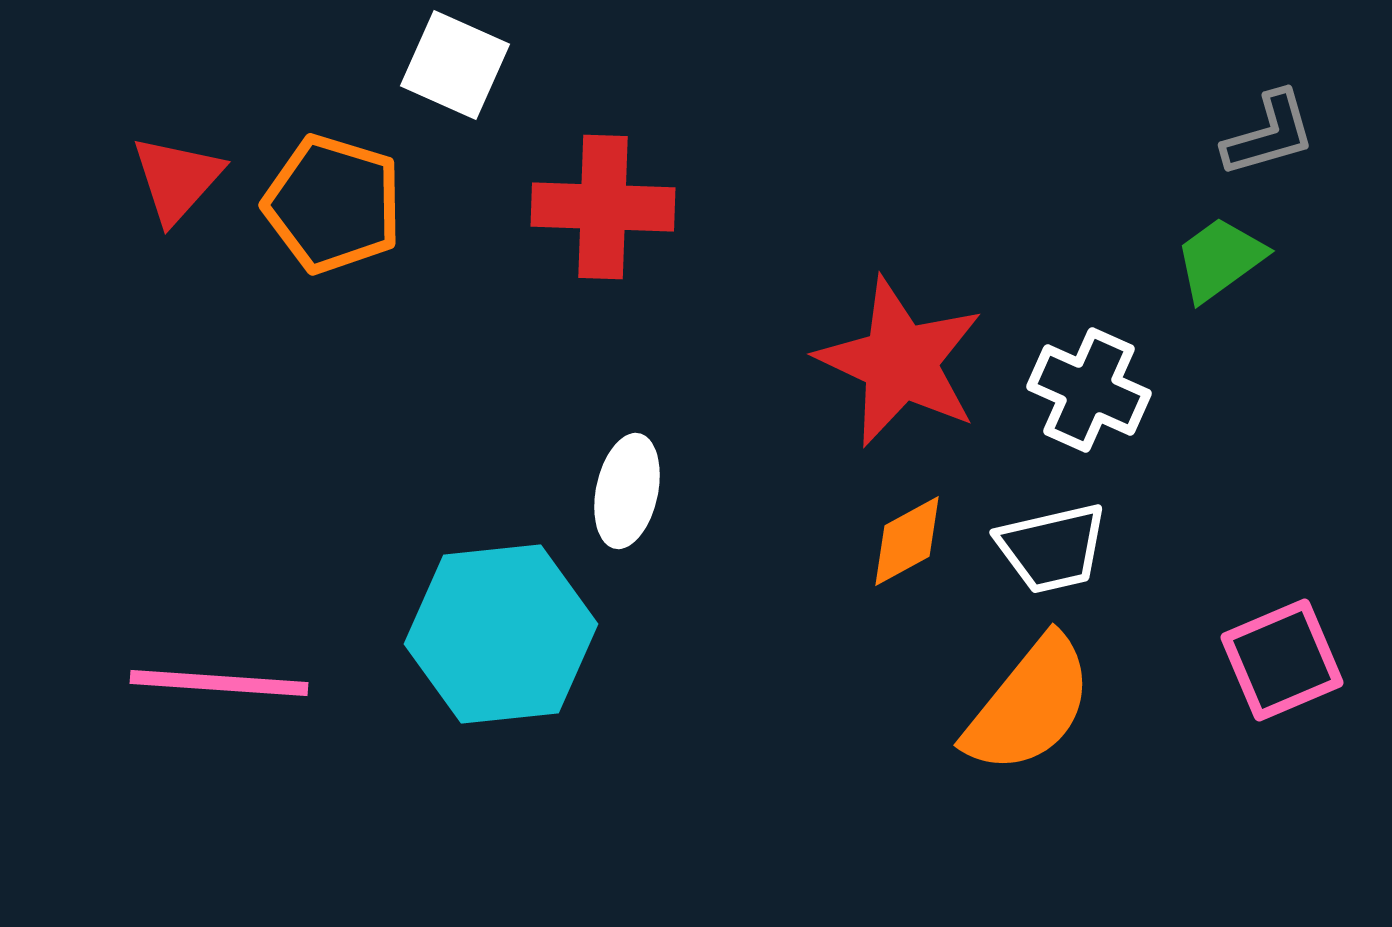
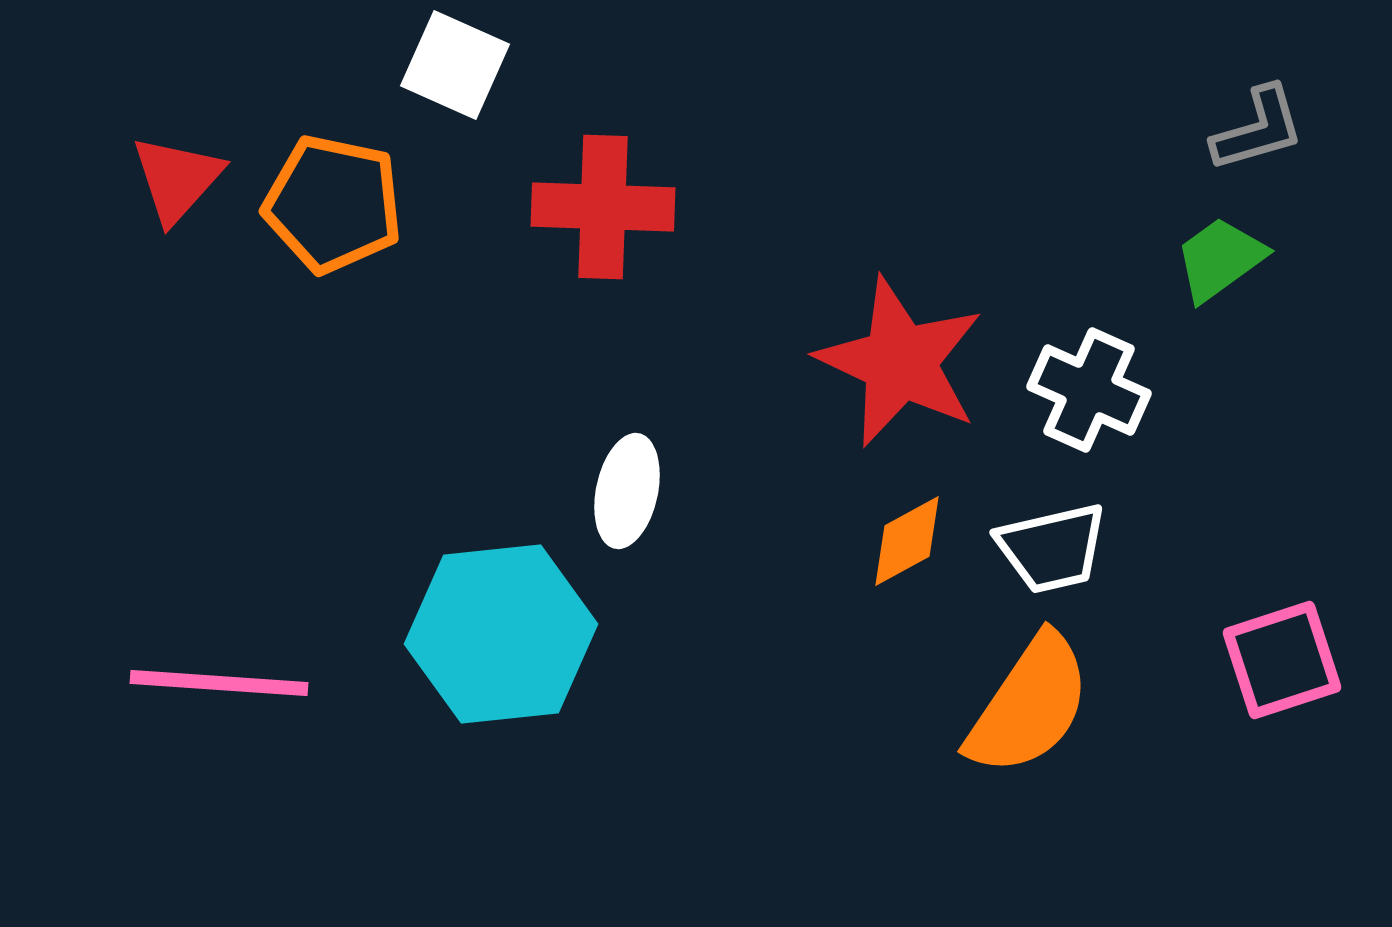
gray L-shape: moved 11 px left, 5 px up
orange pentagon: rotated 5 degrees counterclockwise
pink square: rotated 5 degrees clockwise
orange semicircle: rotated 5 degrees counterclockwise
